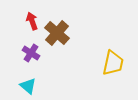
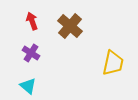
brown cross: moved 13 px right, 7 px up
